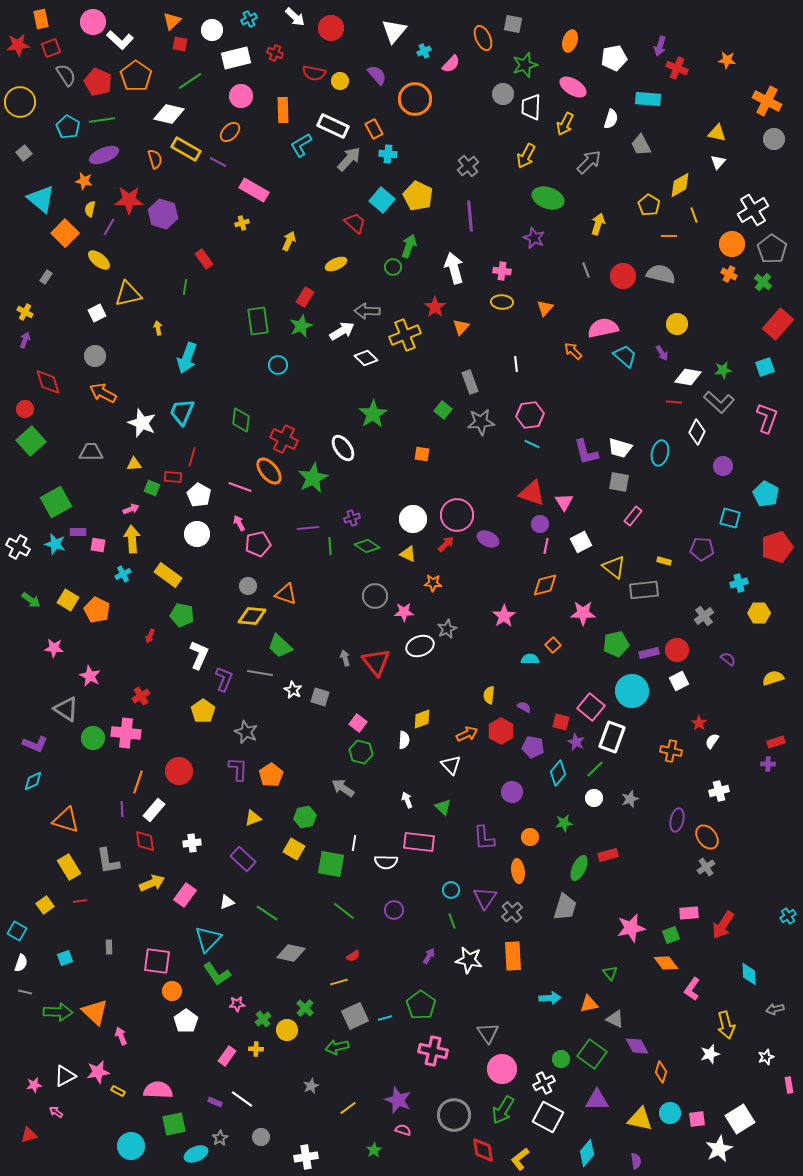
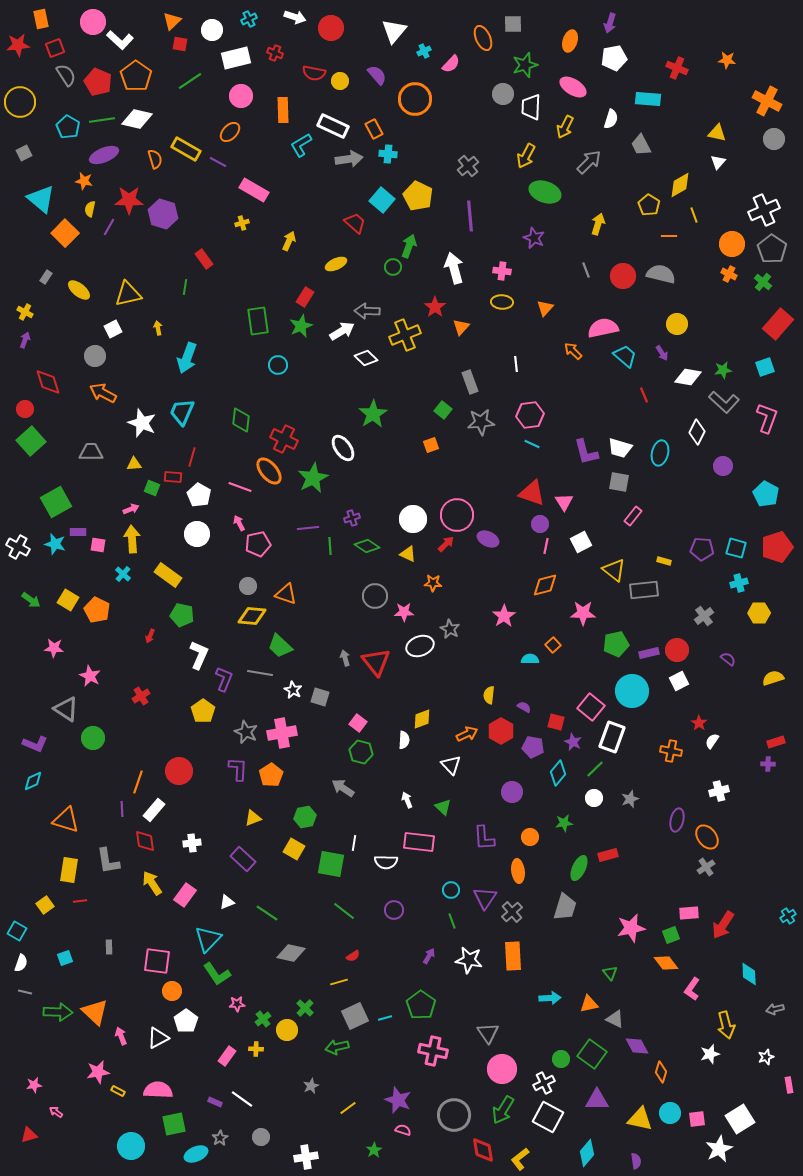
white arrow at (295, 17): rotated 25 degrees counterclockwise
gray square at (513, 24): rotated 12 degrees counterclockwise
purple arrow at (660, 46): moved 50 px left, 23 px up
red square at (51, 48): moved 4 px right
white diamond at (169, 114): moved 32 px left, 5 px down
yellow arrow at (565, 124): moved 3 px down
gray square at (24, 153): rotated 14 degrees clockwise
gray arrow at (349, 159): rotated 40 degrees clockwise
green ellipse at (548, 198): moved 3 px left, 6 px up
white cross at (753, 210): moved 11 px right; rotated 8 degrees clockwise
yellow ellipse at (99, 260): moved 20 px left, 30 px down
white square at (97, 313): moved 16 px right, 16 px down
red line at (674, 402): moved 30 px left, 7 px up; rotated 63 degrees clockwise
gray L-shape at (719, 402): moved 5 px right
orange square at (422, 454): moved 9 px right, 9 px up; rotated 28 degrees counterclockwise
cyan square at (730, 518): moved 6 px right, 30 px down
yellow triangle at (614, 567): moved 3 px down
cyan cross at (123, 574): rotated 21 degrees counterclockwise
gray star at (447, 629): moved 3 px right; rotated 18 degrees counterclockwise
red square at (561, 722): moved 5 px left
pink cross at (126, 733): moved 156 px right; rotated 16 degrees counterclockwise
purple star at (576, 742): moved 3 px left
yellow rectangle at (69, 867): moved 3 px down; rotated 40 degrees clockwise
yellow arrow at (152, 883): rotated 100 degrees counterclockwise
white triangle at (65, 1076): moved 93 px right, 38 px up
